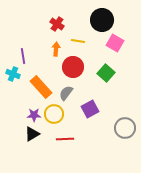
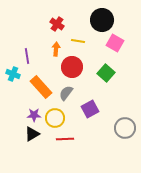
purple line: moved 4 px right
red circle: moved 1 px left
yellow circle: moved 1 px right, 4 px down
